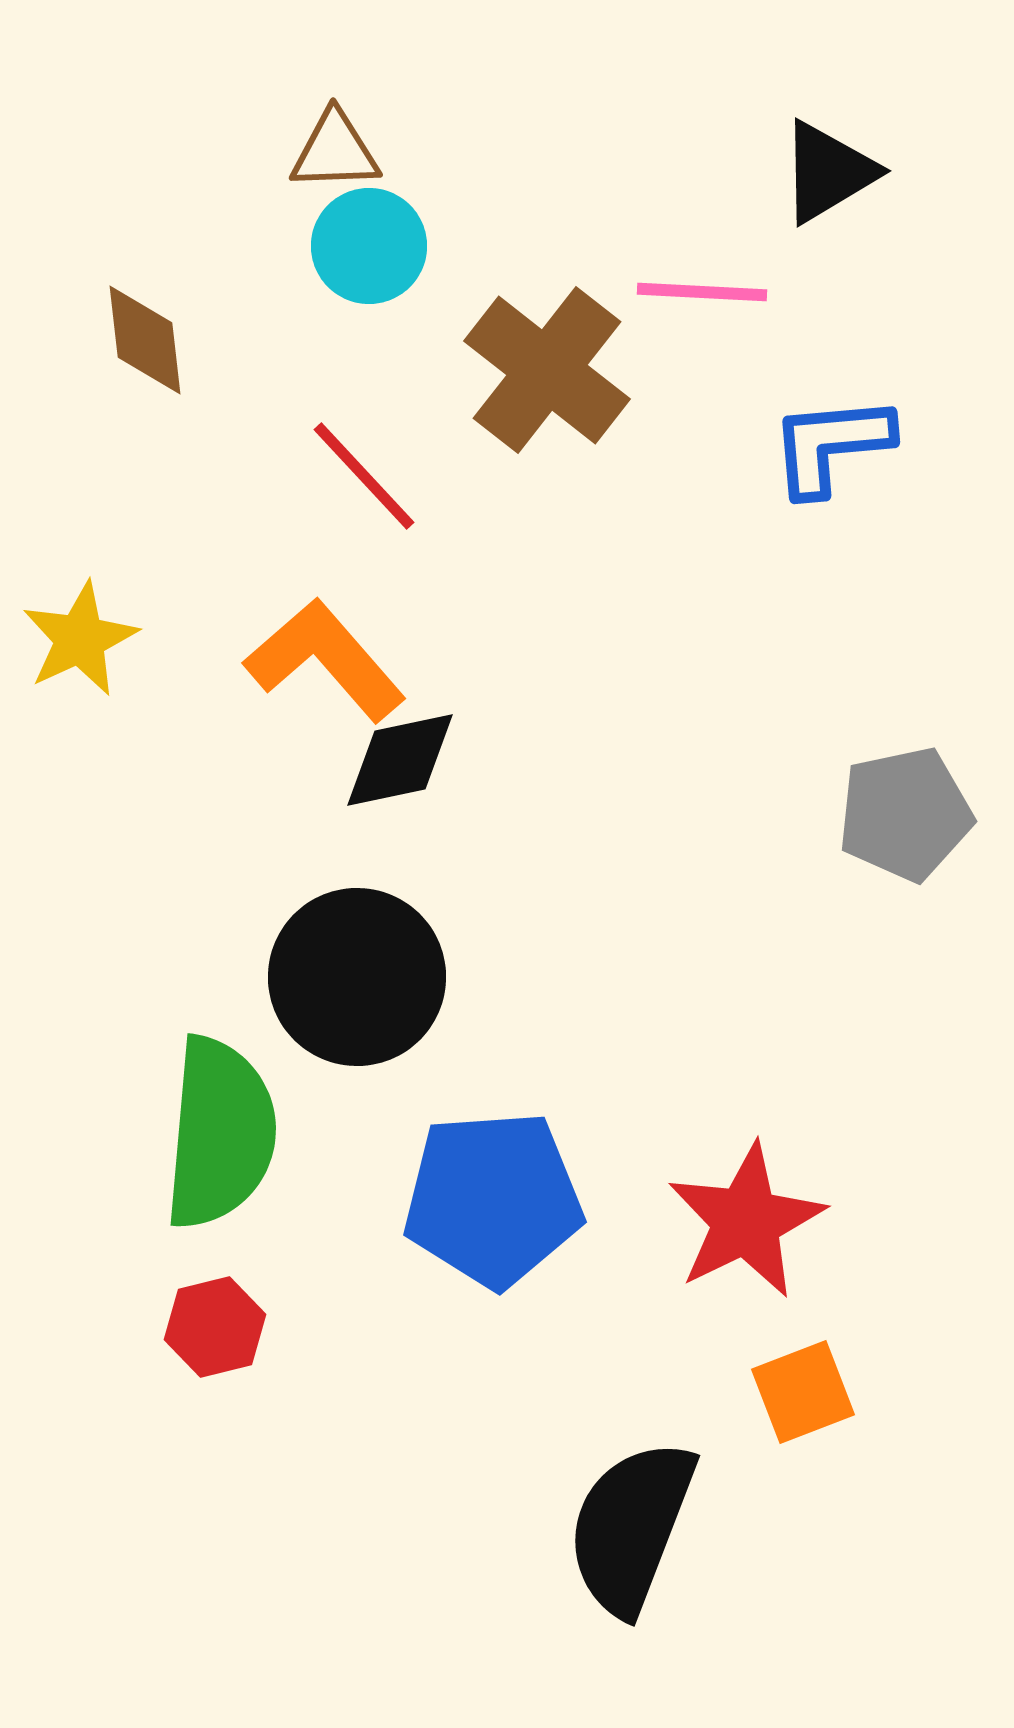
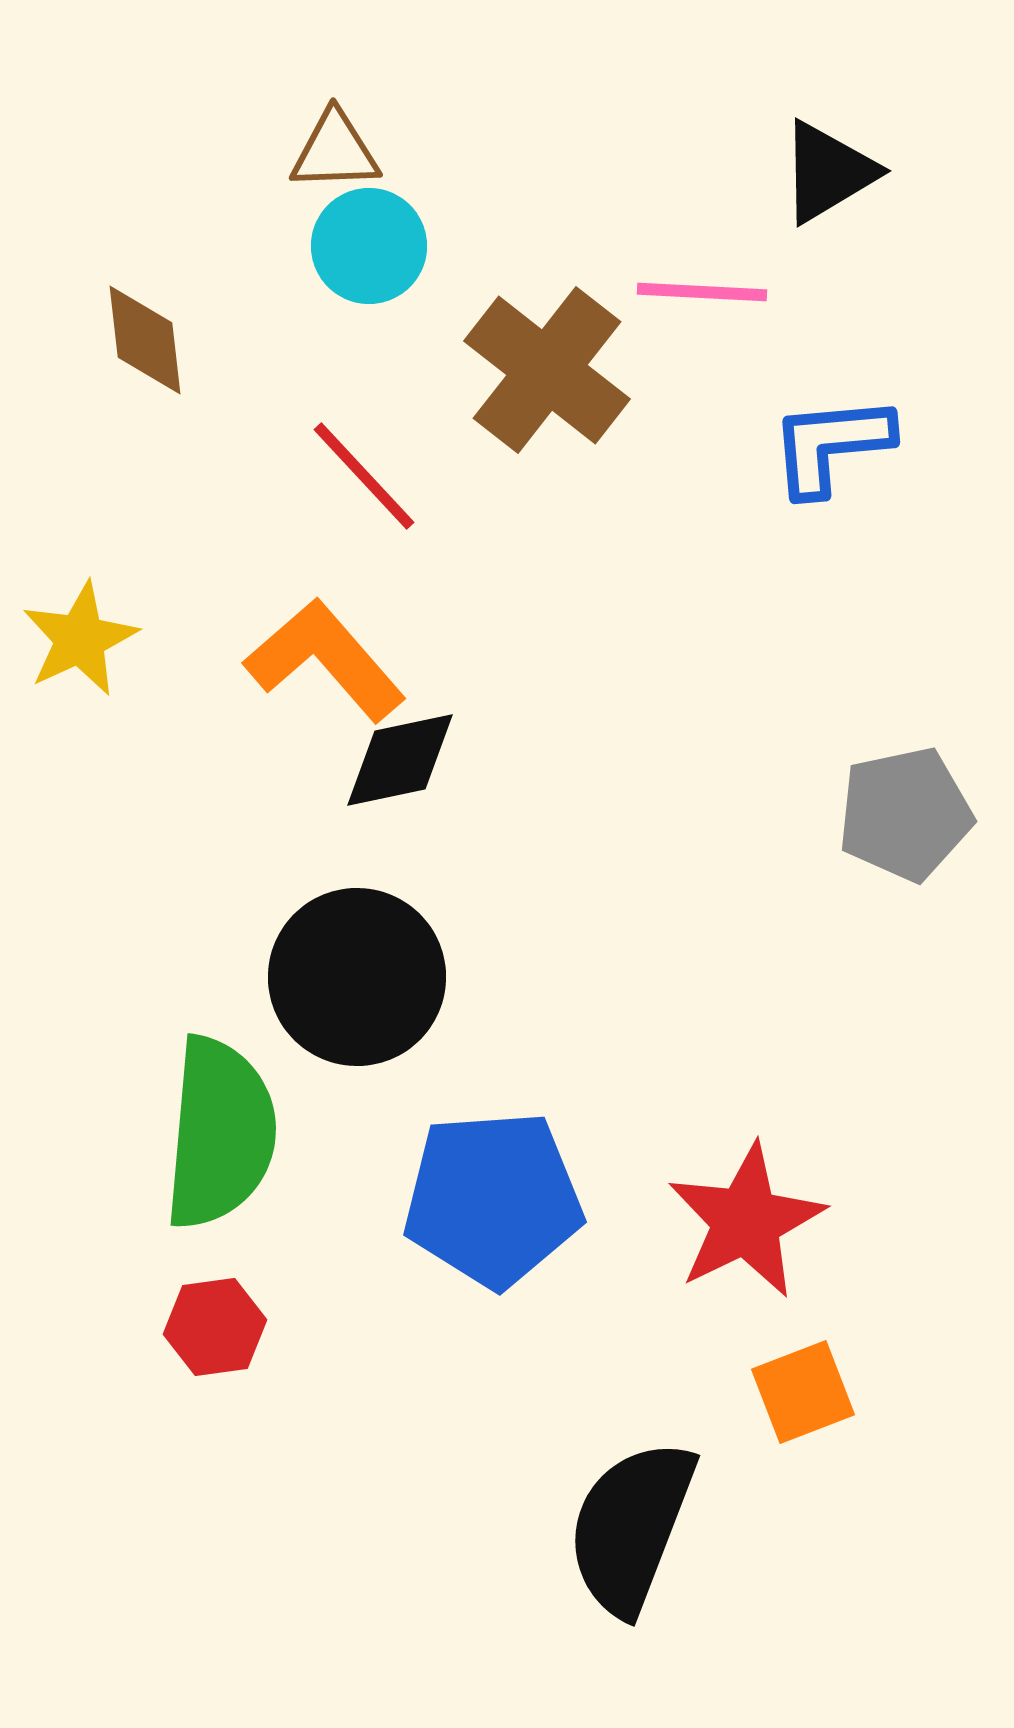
red hexagon: rotated 6 degrees clockwise
